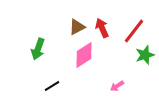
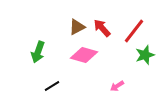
red arrow: rotated 18 degrees counterclockwise
green arrow: moved 3 px down
pink diamond: rotated 48 degrees clockwise
